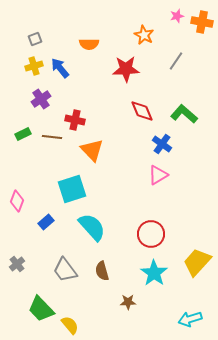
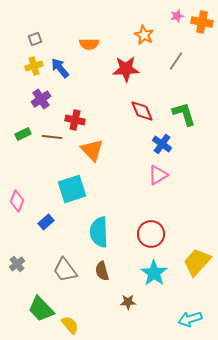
green L-shape: rotated 32 degrees clockwise
cyan semicircle: moved 7 px right, 5 px down; rotated 140 degrees counterclockwise
